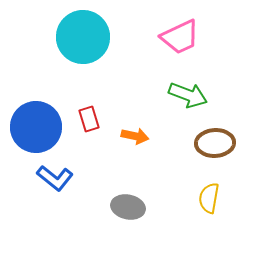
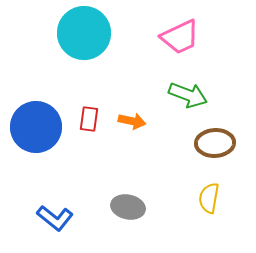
cyan circle: moved 1 px right, 4 px up
red rectangle: rotated 25 degrees clockwise
orange arrow: moved 3 px left, 15 px up
blue L-shape: moved 40 px down
